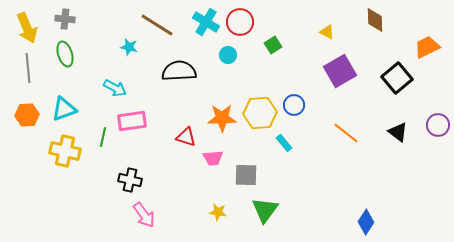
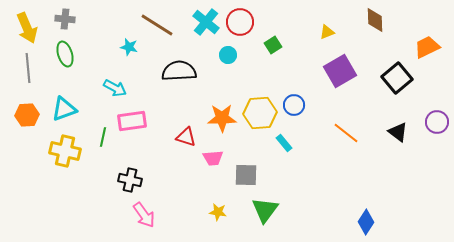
cyan cross: rotated 8 degrees clockwise
yellow triangle: rotated 49 degrees counterclockwise
purple circle: moved 1 px left, 3 px up
